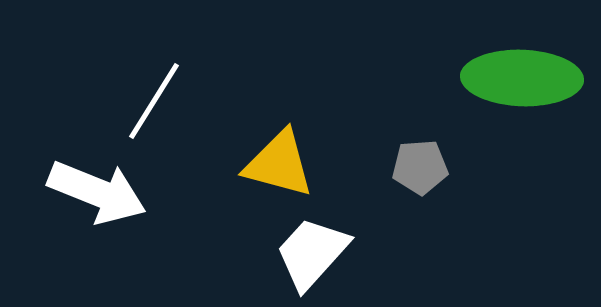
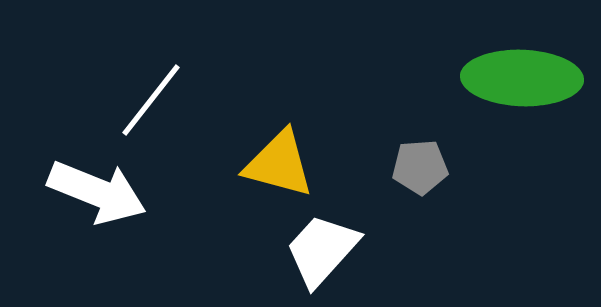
white line: moved 3 px left, 1 px up; rotated 6 degrees clockwise
white trapezoid: moved 10 px right, 3 px up
